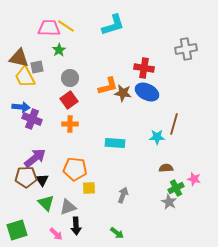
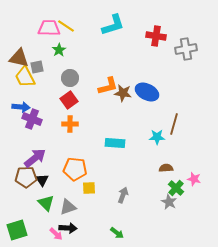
red cross: moved 12 px right, 32 px up
green cross: rotated 21 degrees counterclockwise
black arrow: moved 8 px left, 2 px down; rotated 84 degrees counterclockwise
